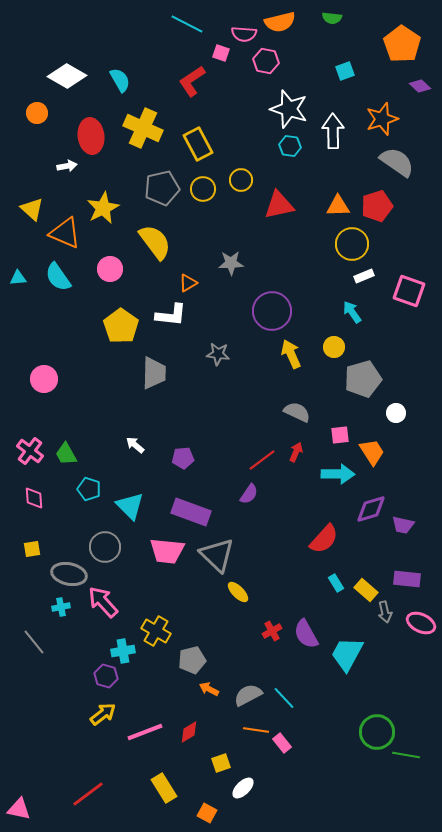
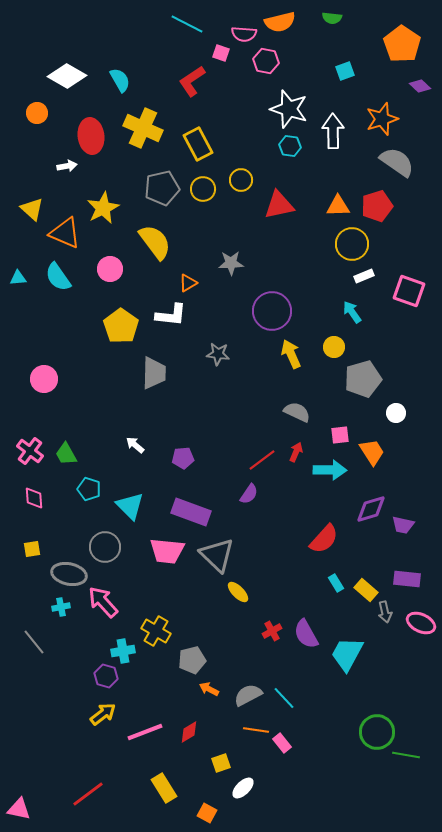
cyan arrow at (338, 474): moved 8 px left, 4 px up
